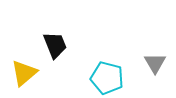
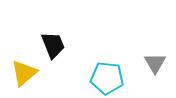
black trapezoid: moved 2 px left
cyan pentagon: rotated 8 degrees counterclockwise
